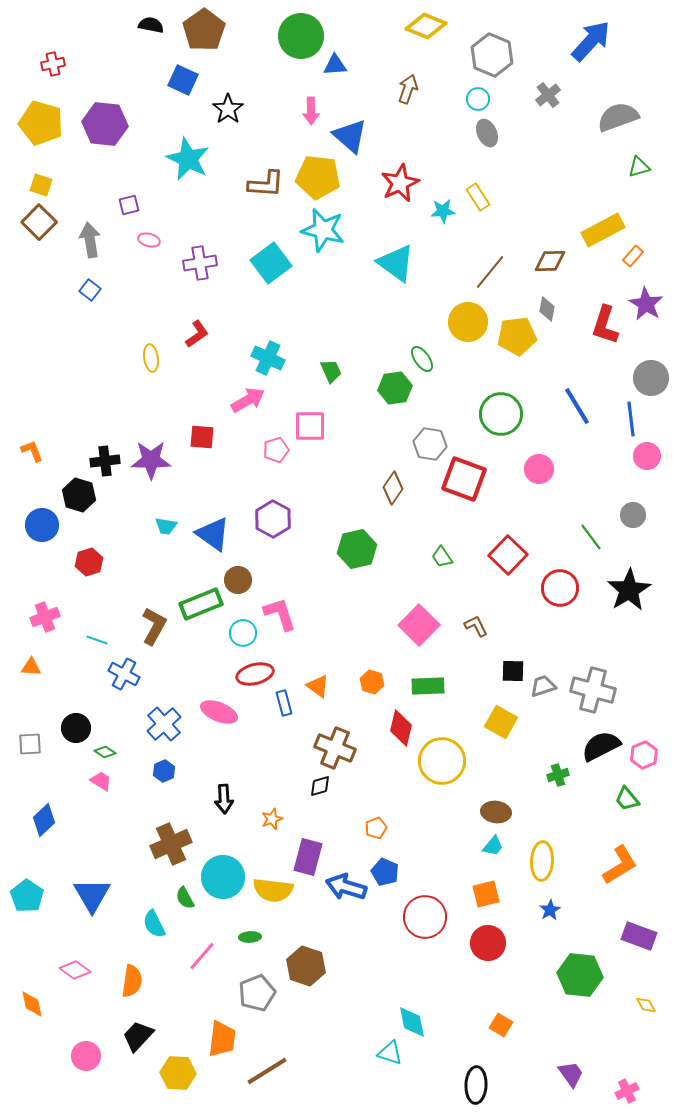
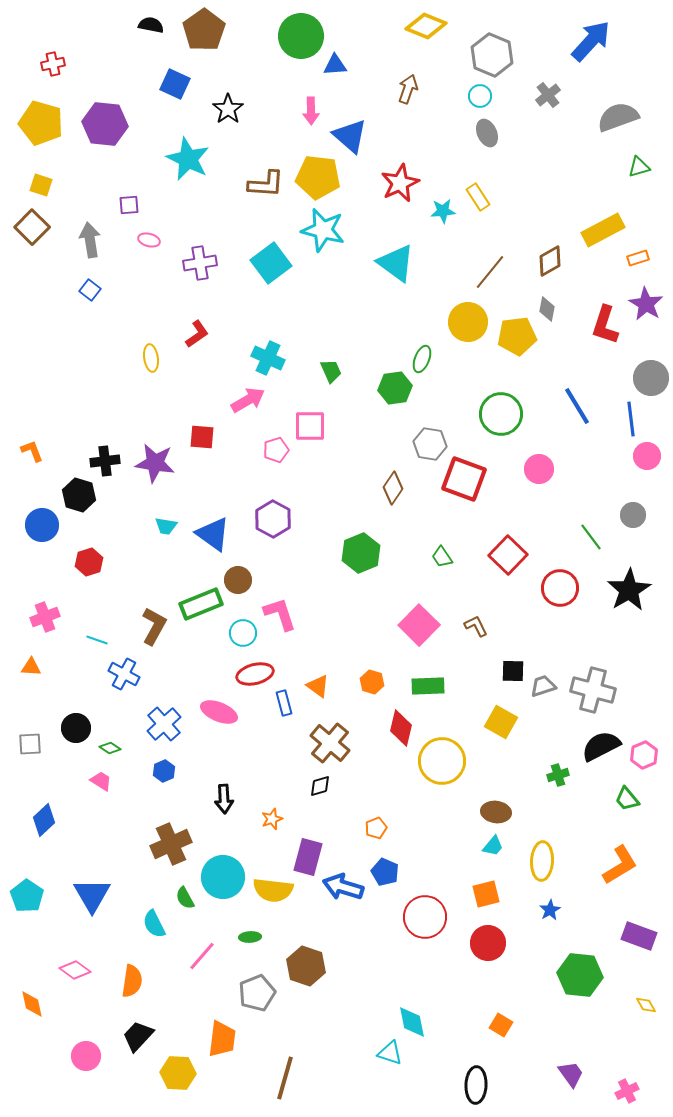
blue square at (183, 80): moved 8 px left, 4 px down
cyan circle at (478, 99): moved 2 px right, 3 px up
purple square at (129, 205): rotated 10 degrees clockwise
brown square at (39, 222): moved 7 px left, 5 px down
orange rectangle at (633, 256): moved 5 px right, 2 px down; rotated 30 degrees clockwise
brown diamond at (550, 261): rotated 28 degrees counterclockwise
green ellipse at (422, 359): rotated 56 degrees clockwise
purple star at (151, 460): moved 4 px right, 3 px down; rotated 9 degrees clockwise
green hexagon at (357, 549): moved 4 px right, 4 px down; rotated 9 degrees counterclockwise
brown cross at (335, 748): moved 5 px left, 5 px up; rotated 18 degrees clockwise
green diamond at (105, 752): moved 5 px right, 4 px up
blue arrow at (346, 887): moved 3 px left
brown line at (267, 1071): moved 18 px right, 7 px down; rotated 42 degrees counterclockwise
